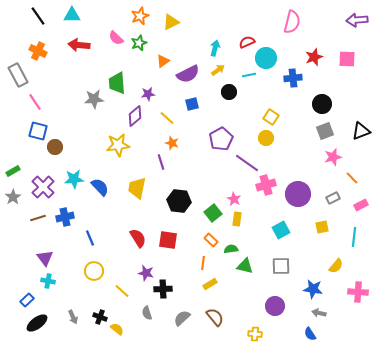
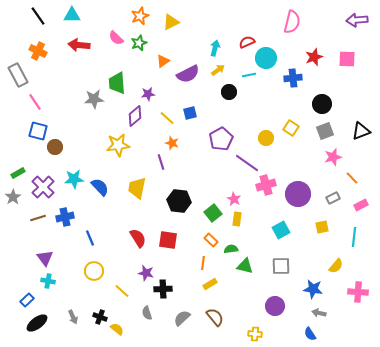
blue square at (192, 104): moved 2 px left, 9 px down
yellow square at (271, 117): moved 20 px right, 11 px down
green rectangle at (13, 171): moved 5 px right, 2 px down
